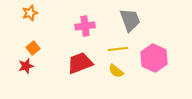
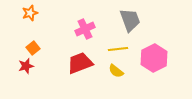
pink cross: moved 3 px down; rotated 18 degrees counterclockwise
pink hexagon: rotated 8 degrees clockwise
